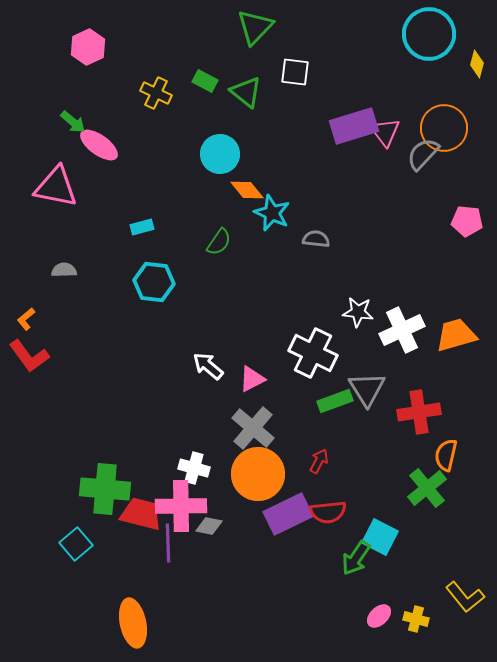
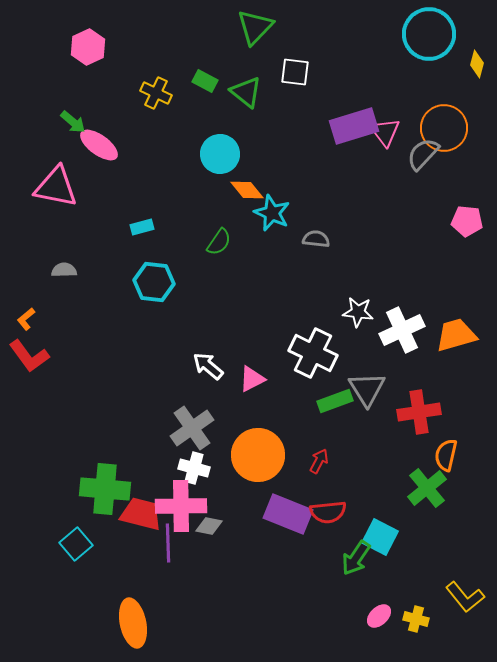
gray cross at (253, 428): moved 61 px left; rotated 15 degrees clockwise
orange circle at (258, 474): moved 19 px up
purple rectangle at (288, 514): rotated 48 degrees clockwise
